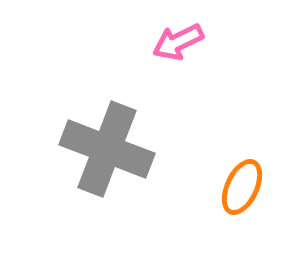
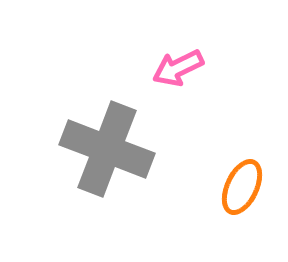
pink arrow: moved 26 px down
